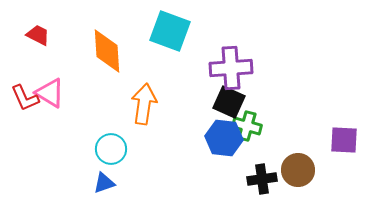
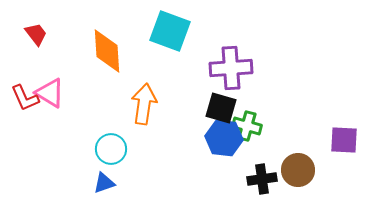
red trapezoid: moved 2 px left, 1 px up; rotated 25 degrees clockwise
black square: moved 8 px left, 6 px down; rotated 8 degrees counterclockwise
